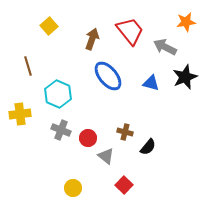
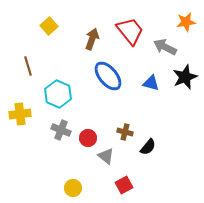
red square: rotated 18 degrees clockwise
